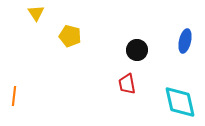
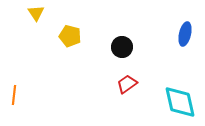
blue ellipse: moved 7 px up
black circle: moved 15 px left, 3 px up
red trapezoid: rotated 65 degrees clockwise
orange line: moved 1 px up
